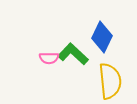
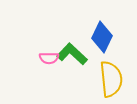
green L-shape: moved 1 px left
yellow semicircle: moved 1 px right, 2 px up
